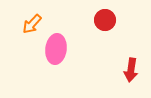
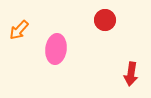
orange arrow: moved 13 px left, 6 px down
red arrow: moved 4 px down
